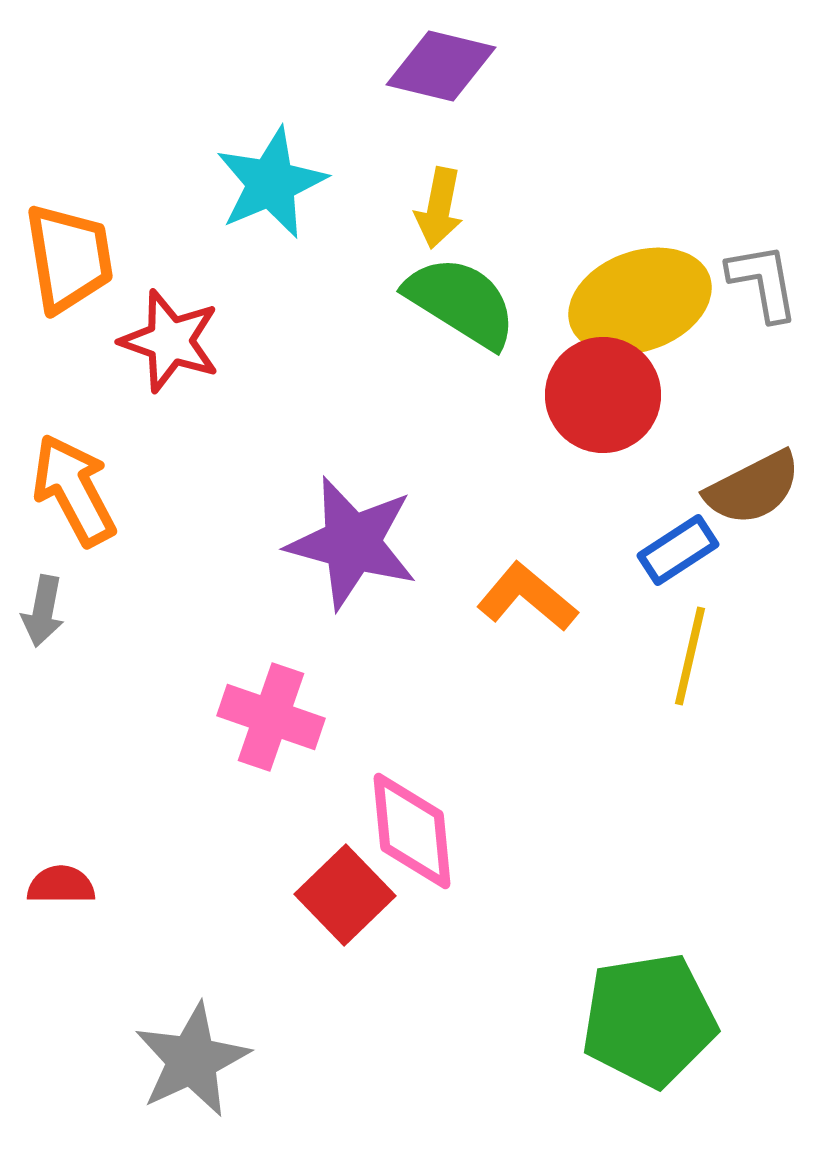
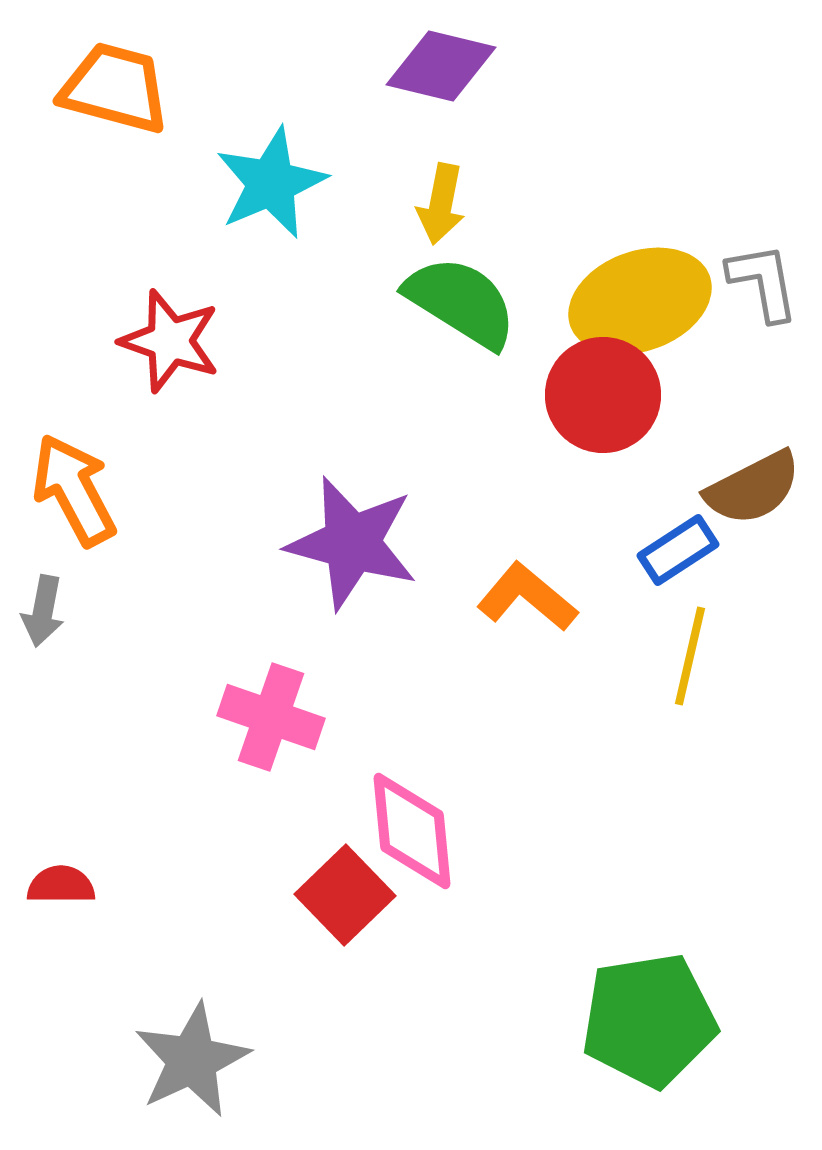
yellow arrow: moved 2 px right, 4 px up
orange trapezoid: moved 46 px right, 170 px up; rotated 66 degrees counterclockwise
